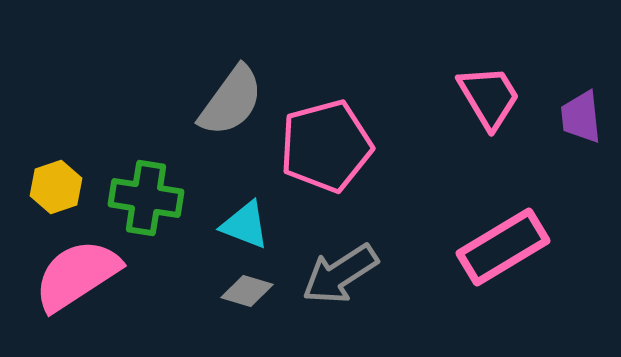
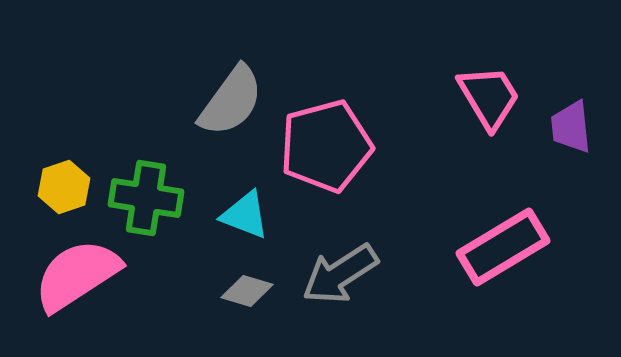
purple trapezoid: moved 10 px left, 10 px down
yellow hexagon: moved 8 px right
cyan triangle: moved 10 px up
